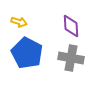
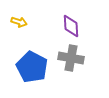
blue pentagon: moved 5 px right, 14 px down
